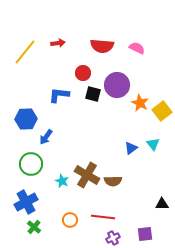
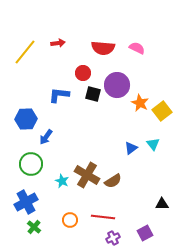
red semicircle: moved 1 px right, 2 px down
brown semicircle: rotated 30 degrees counterclockwise
purple square: moved 1 px up; rotated 21 degrees counterclockwise
